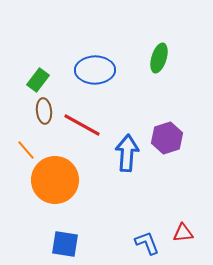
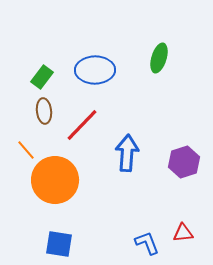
green rectangle: moved 4 px right, 3 px up
red line: rotated 75 degrees counterclockwise
purple hexagon: moved 17 px right, 24 px down
blue square: moved 6 px left
